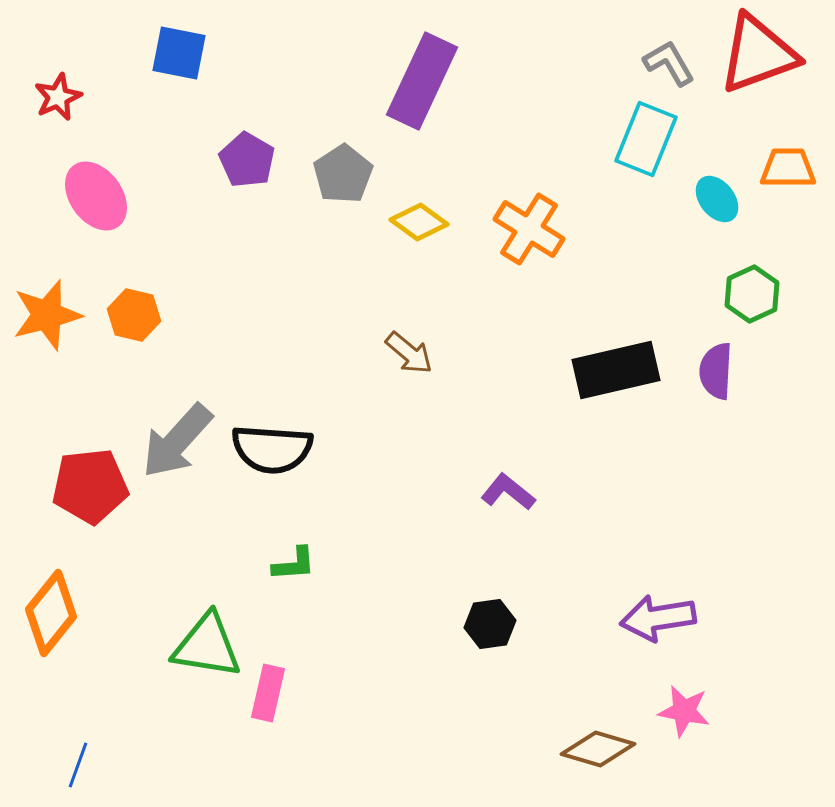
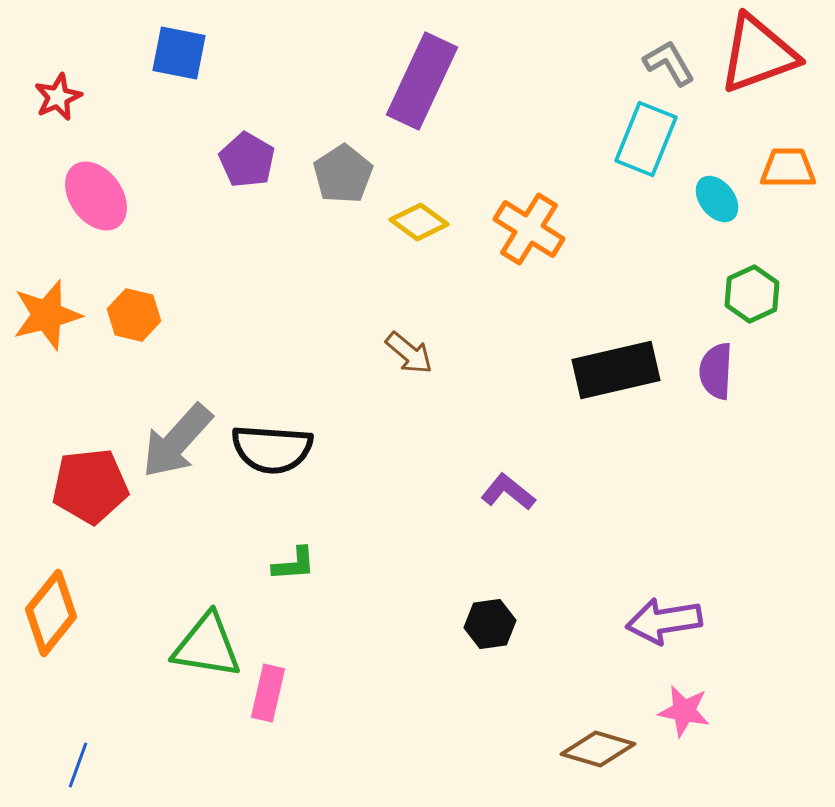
purple arrow: moved 6 px right, 3 px down
